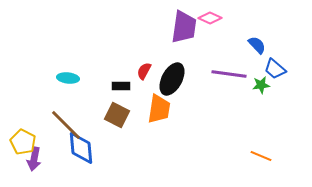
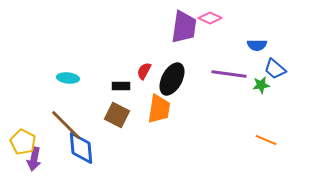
blue semicircle: rotated 132 degrees clockwise
orange line: moved 5 px right, 16 px up
